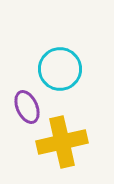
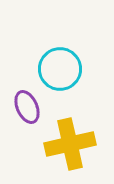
yellow cross: moved 8 px right, 2 px down
